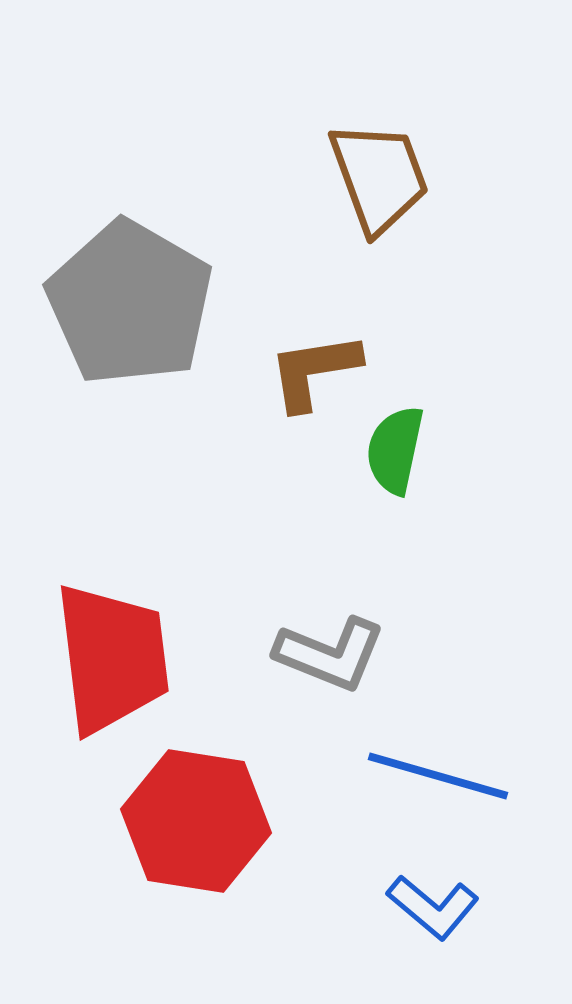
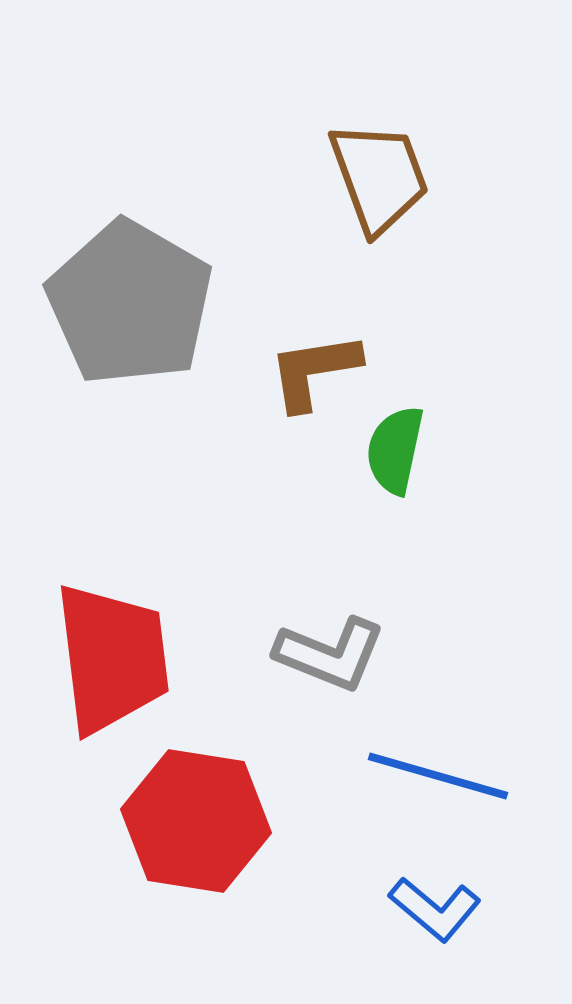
blue L-shape: moved 2 px right, 2 px down
